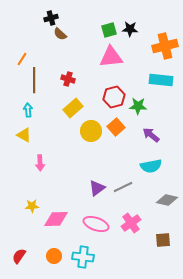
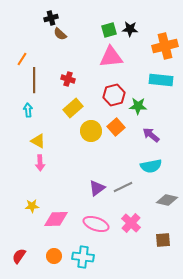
red hexagon: moved 2 px up
yellow triangle: moved 14 px right, 6 px down
pink cross: rotated 12 degrees counterclockwise
